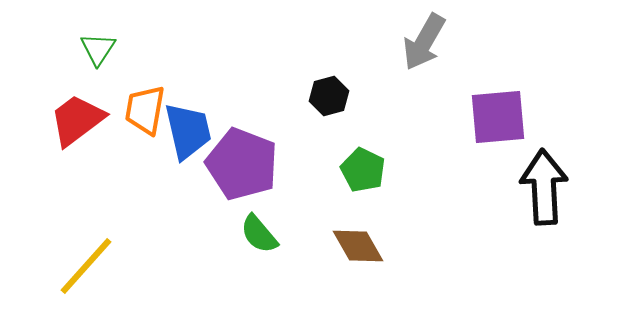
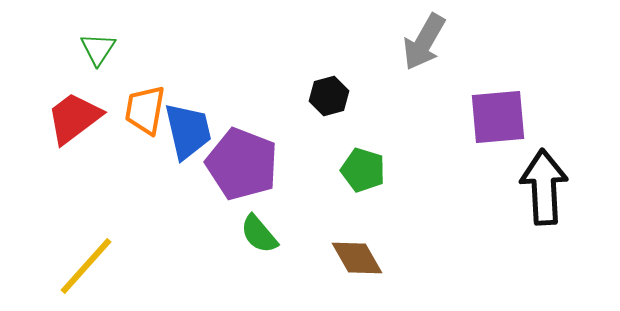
red trapezoid: moved 3 px left, 2 px up
green pentagon: rotated 9 degrees counterclockwise
brown diamond: moved 1 px left, 12 px down
